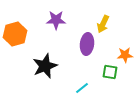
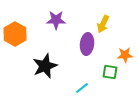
orange hexagon: rotated 15 degrees counterclockwise
